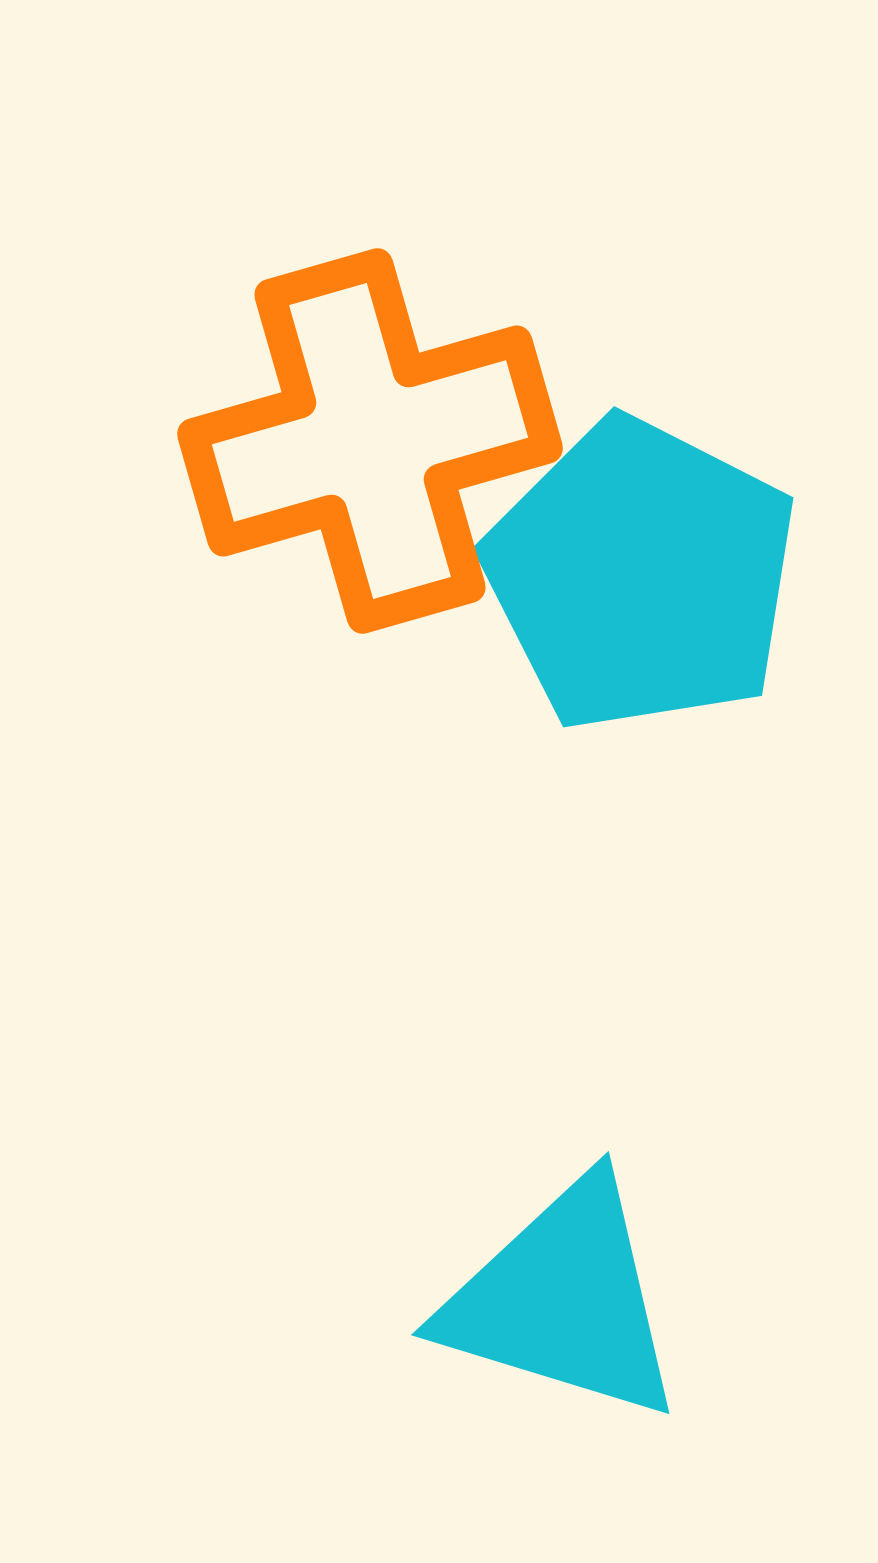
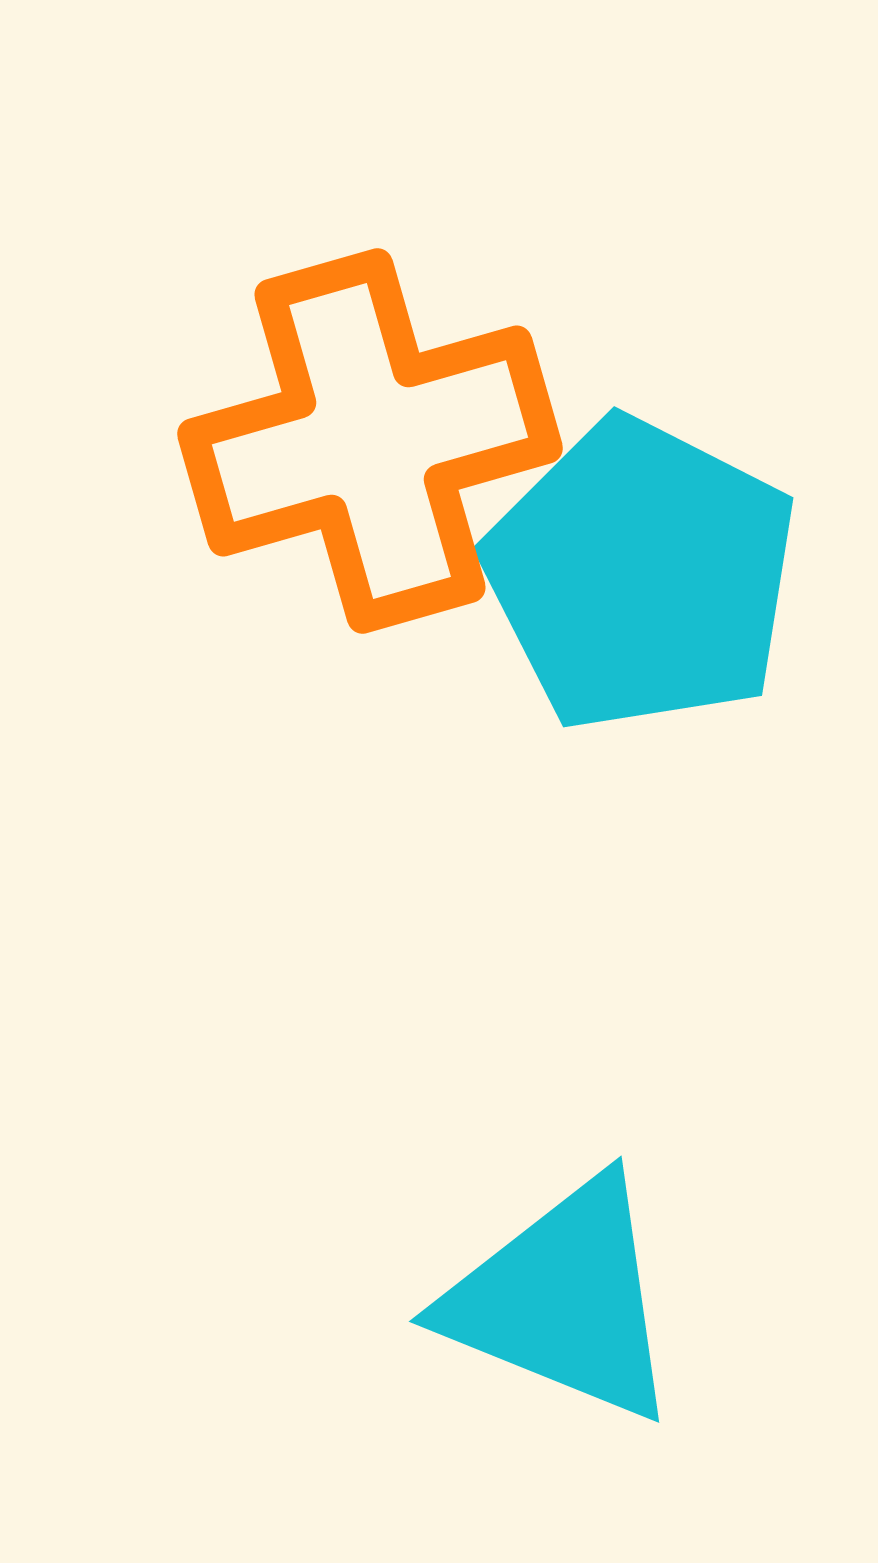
cyan triangle: rotated 5 degrees clockwise
